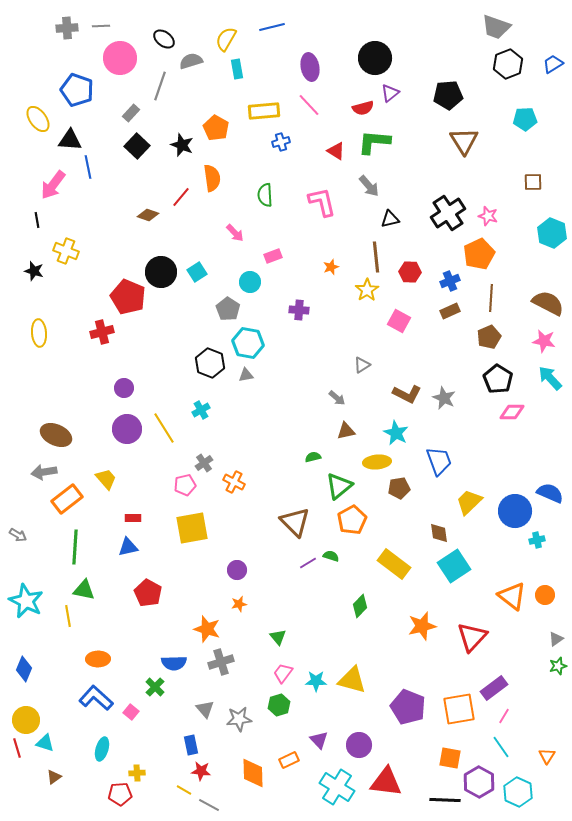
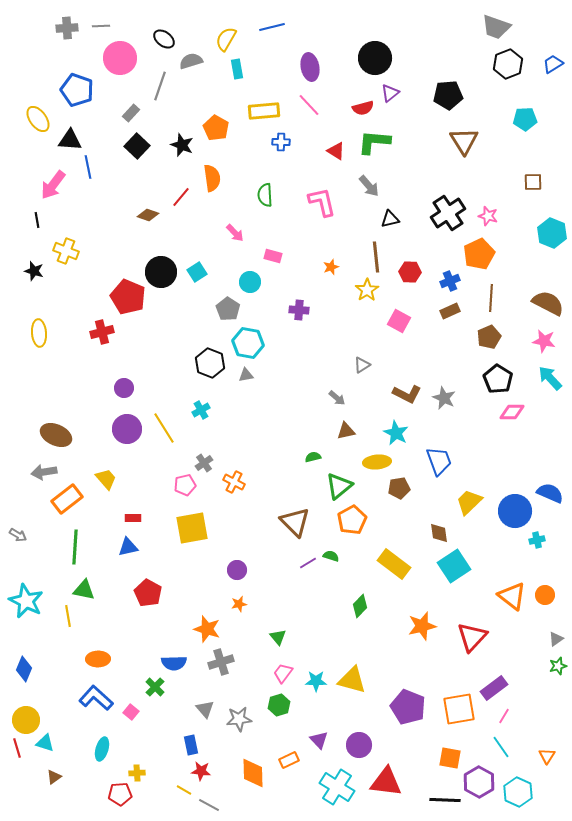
blue cross at (281, 142): rotated 18 degrees clockwise
pink rectangle at (273, 256): rotated 36 degrees clockwise
